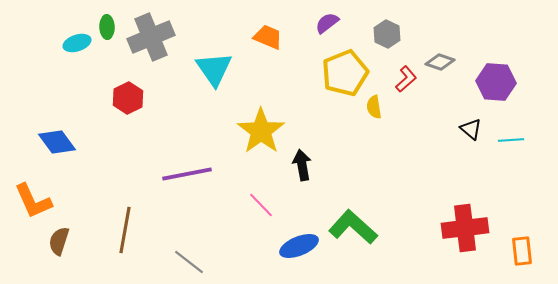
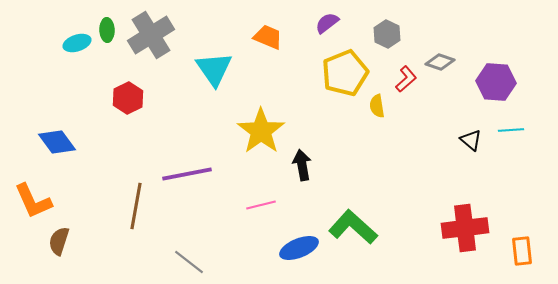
green ellipse: moved 3 px down
gray cross: moved 2 px up; rotated 9 degrees counterclockwise
yellow semicircle: moved 3 px right, 1 px up
black triangle: moved 11 px down
cyan line: moved 10 px up
pink line: rotated 60 degrees counterclockwise
brown line: moved 11 px right, 24 px up
blue ellipse: moved 2 px down
